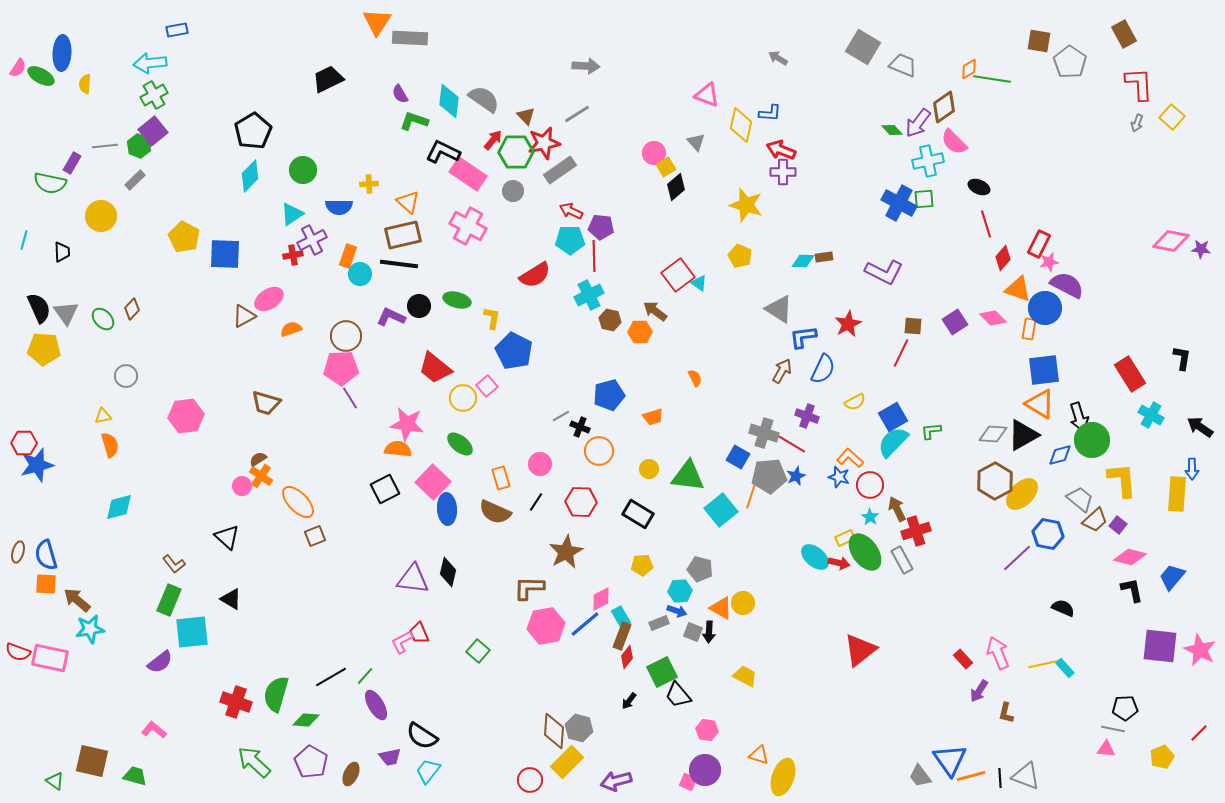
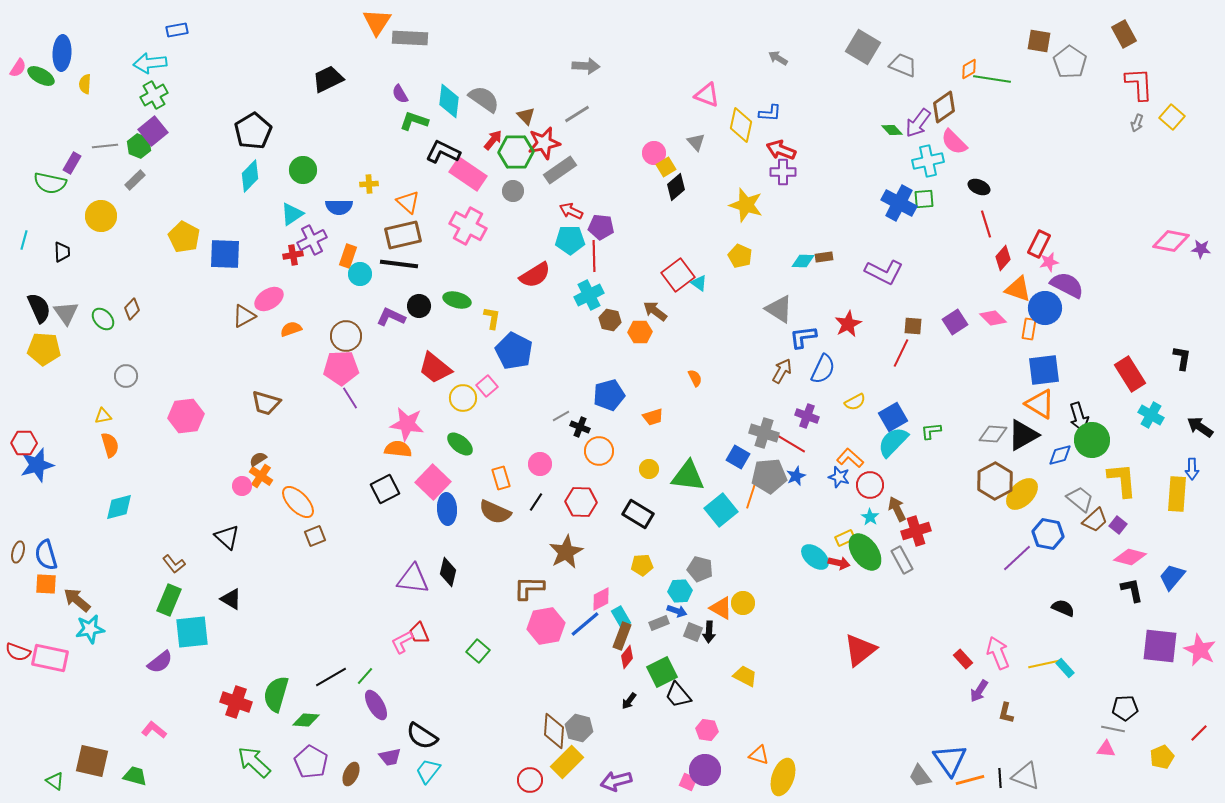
orange line at (971, 776): moved 1 px left, 4 px down
